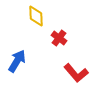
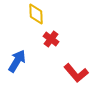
yellow diamond: moved 2 px up
red cross: moved 8 px left, 1 px down
